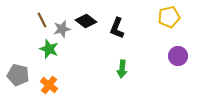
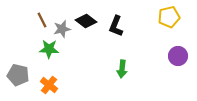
black L-shape: moved 1 px left, 2 px up
green star: rotated 18 degrees counterclockwise
